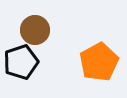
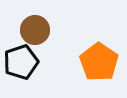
orange pentagon: rotated 9 degrees counterclockwise
